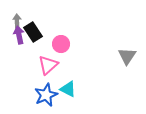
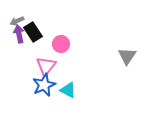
gray arrow: rotated 112 degrees counterclockwise
purple arrow: moved 1 px up
pink triangle: moved 2 px left, 1 px down; rotated 10 degrees counterclockwise
cyan triangle: moved 1 px down
blue star: moved 2 px left, 10 px up
